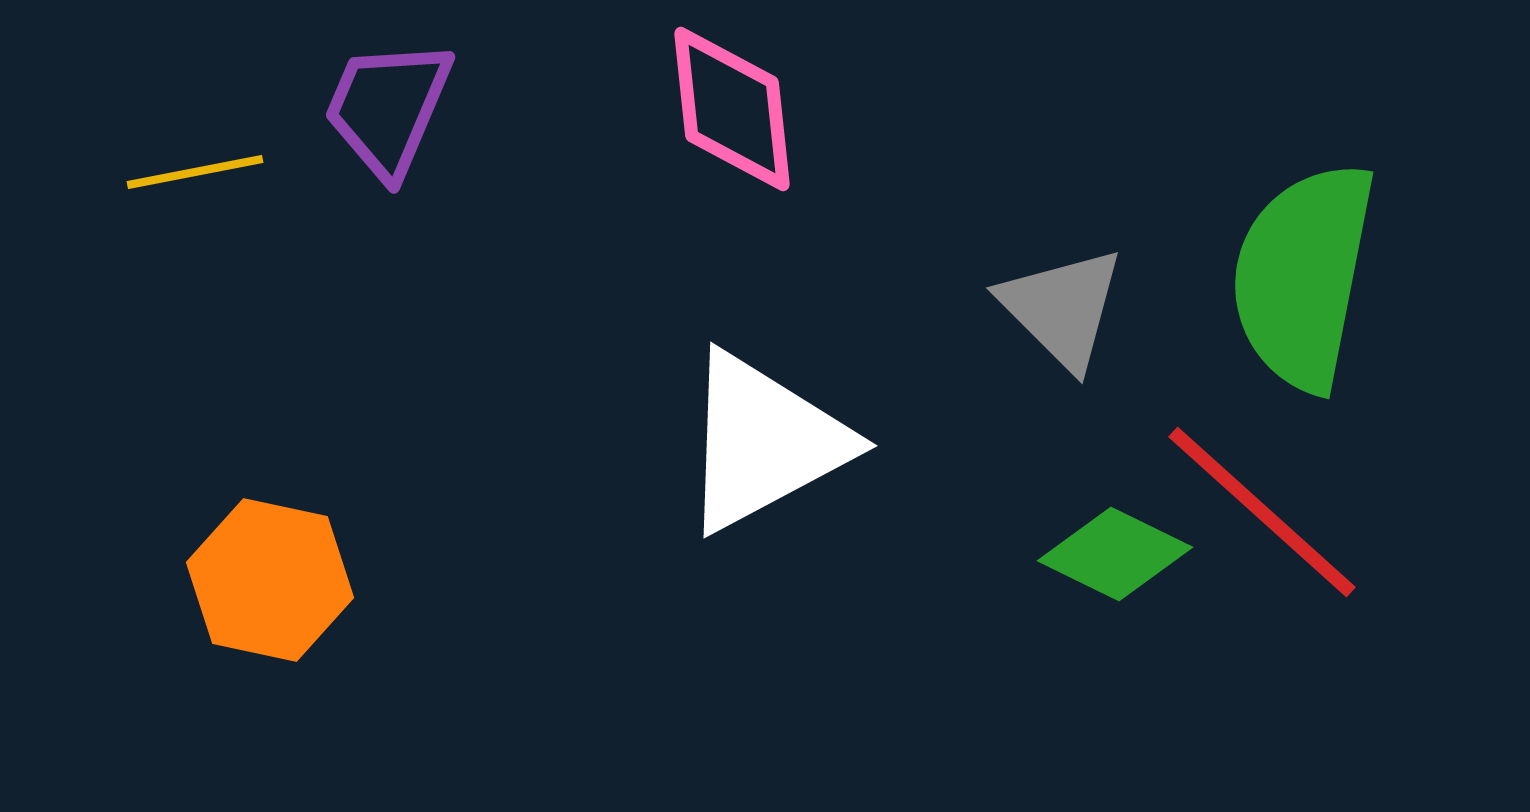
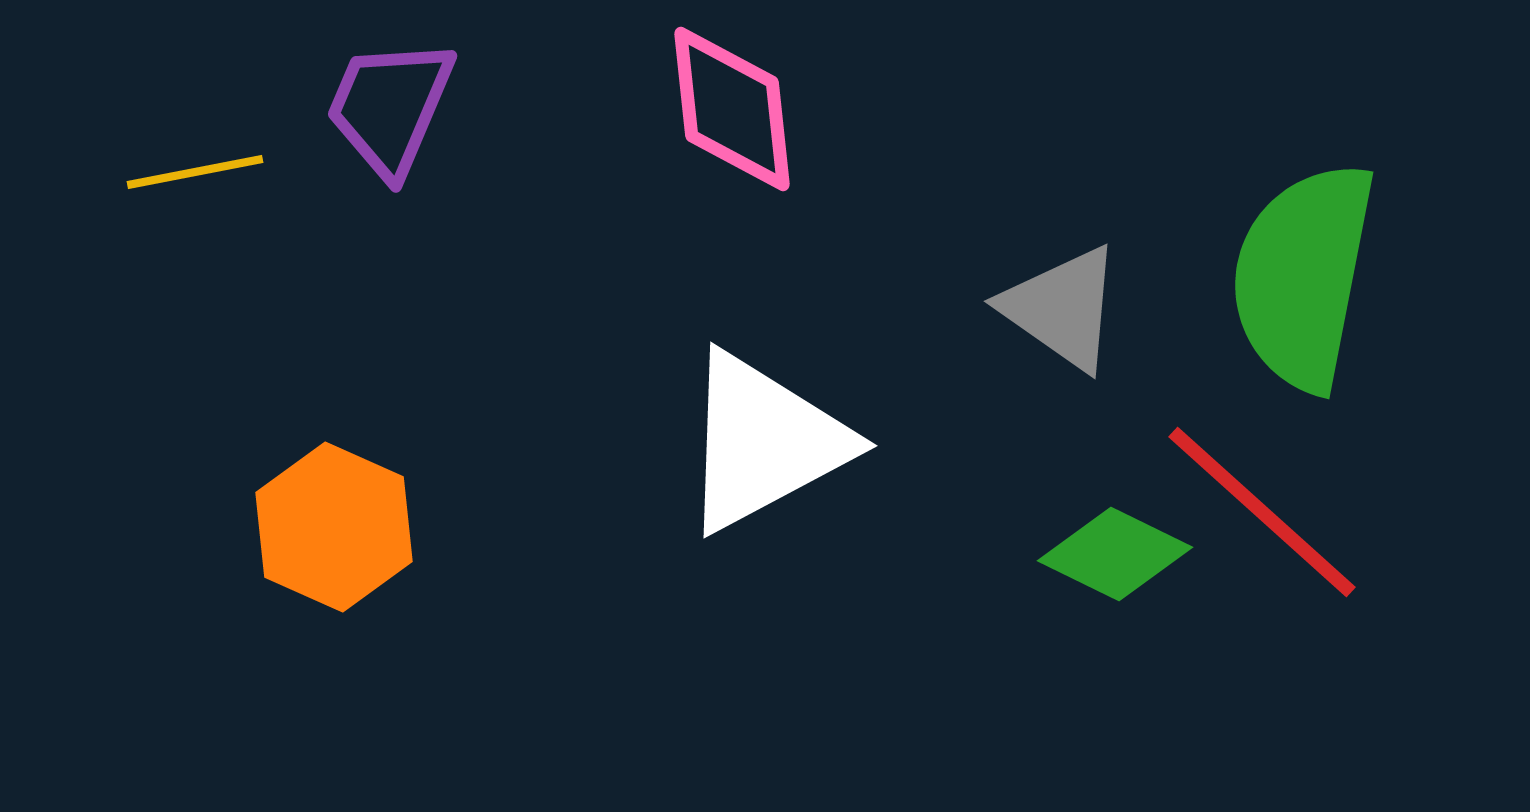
purple trapezoid: moved 2 px right, 1 px up
gray triangle: rotated 10 degrees counterclockwise
orange hexagon: moved 64 px right, 53 px up; rotated 12 degrees clockwise
